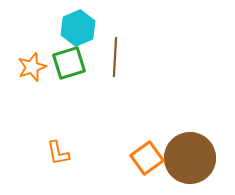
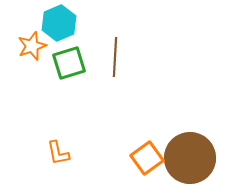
cyan hexagon: moved 19 px left, 5 px up
orange star: moved 21 px up
